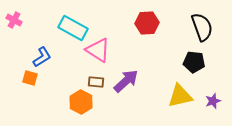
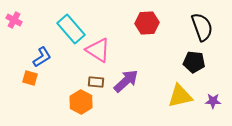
cyan rectangle: moved 2 px left, 1 px down; rotated 20 degrees clockwise
purple star: rotated 21 degrees clockwise
